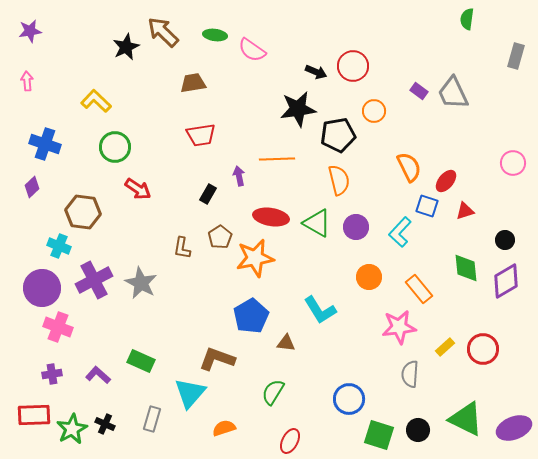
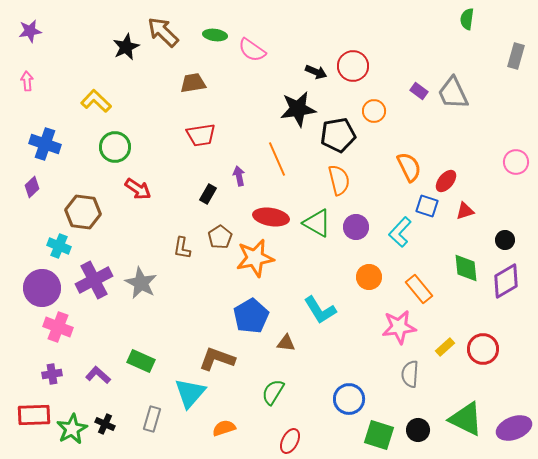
orange line at (277, 159): rotated 68 degrees clockwise
pink circle at (513, 163): moved 3 px right, 1 px up
